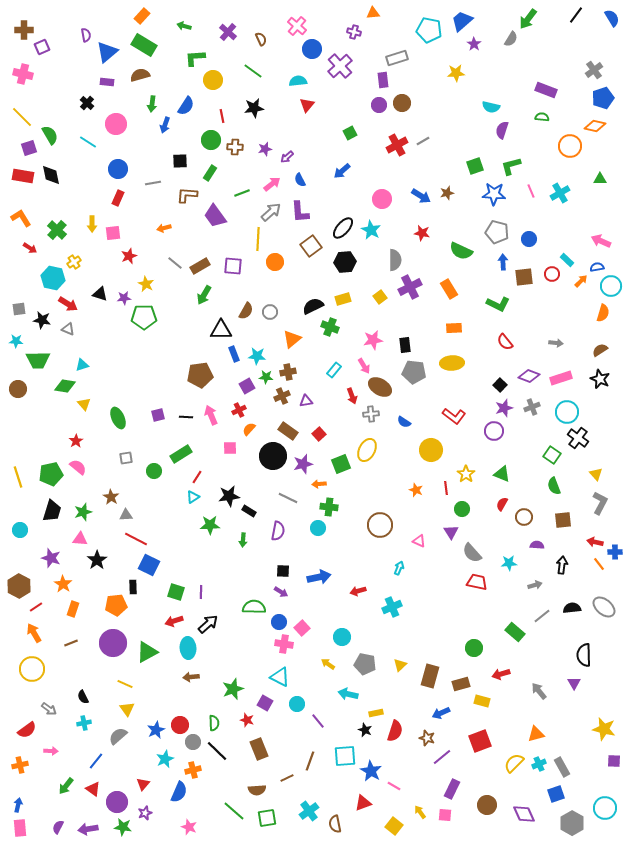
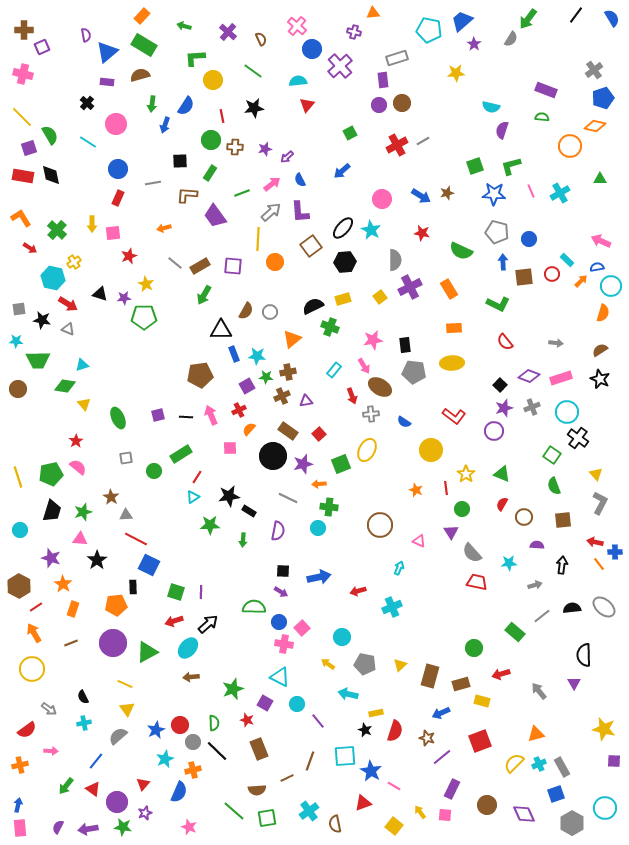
cyan ellipse at (188, 648): rotated 45 degrees clockwise
